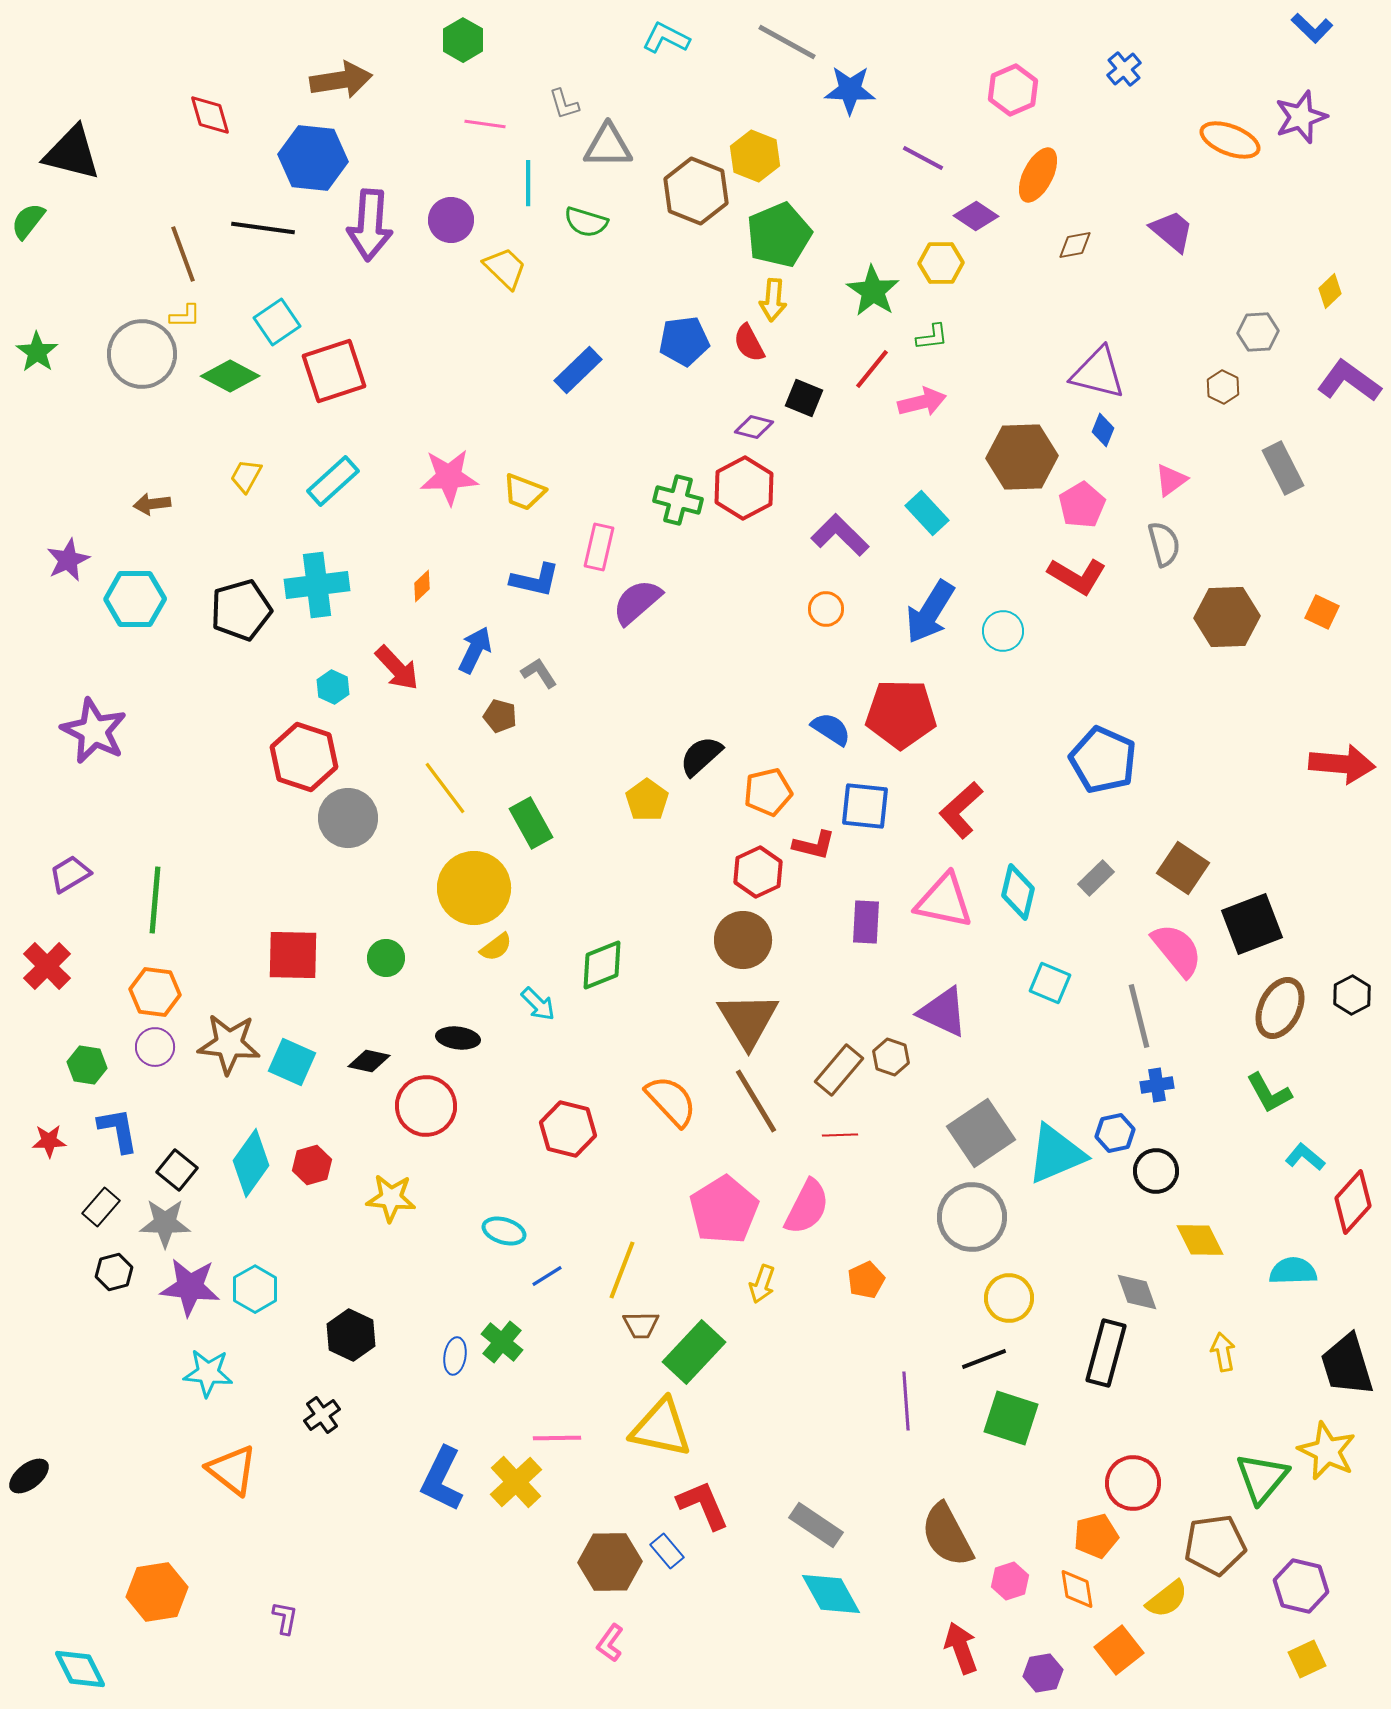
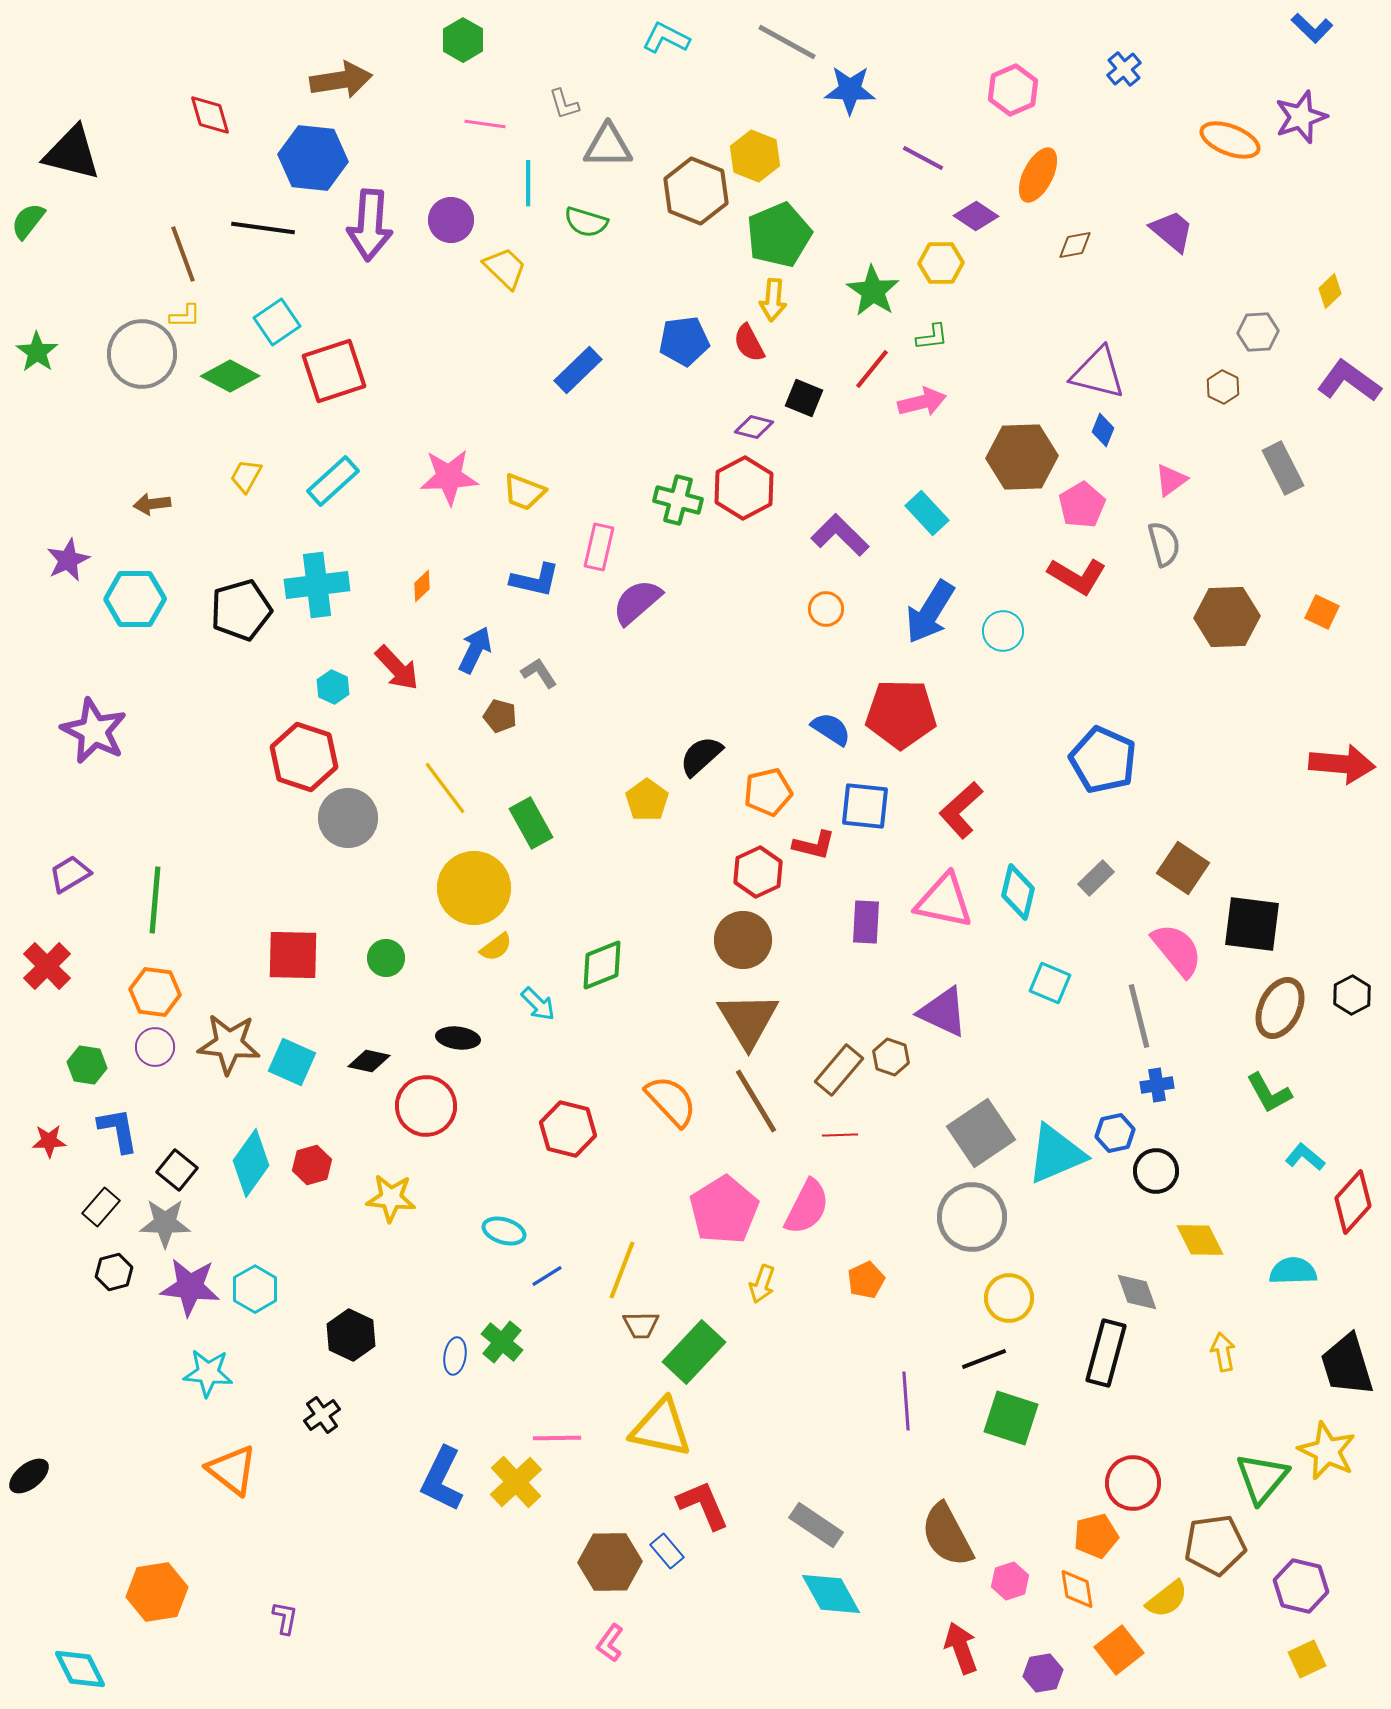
black square at (1252, 924): rotated 28 degrees clockwise
